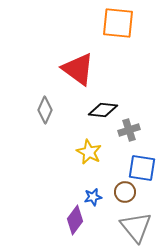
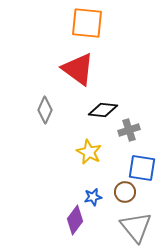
orange square: moved 31 px left
